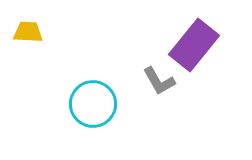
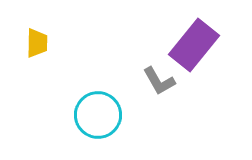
yellow trapezoid: moved 9 px right, 11 px down; rotated 88 degrees clockwise
cyan circle: moved 5 px right, 11 px down
